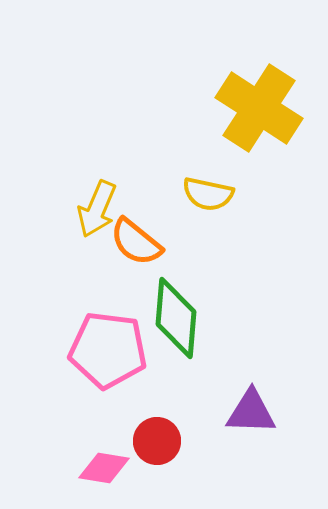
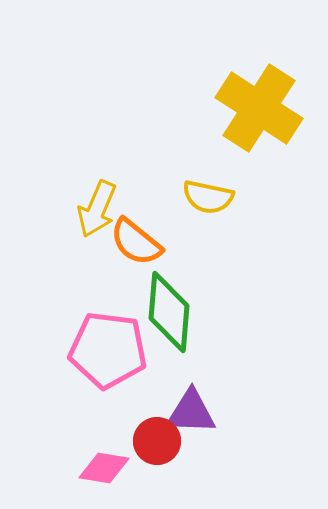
yellow semicircle: moved 3 px down
green diamond: moved 7 px left, 6 px up
purple triangle: moved 60 px left
